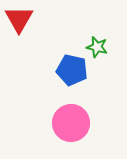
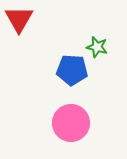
blue pentagon: rotated 8 degrees counterclockwise
